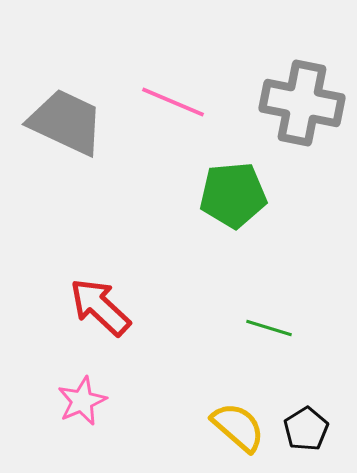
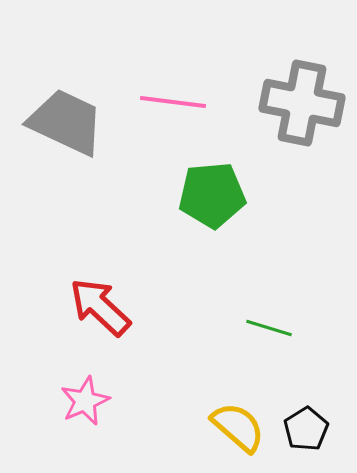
pink line: rotated 16 degrees counterclockwise
green pentagon: moved 21 px left
pink star: moved 3 px right
